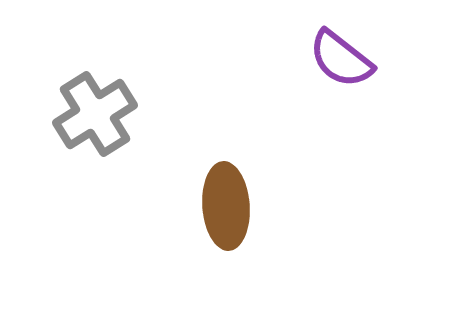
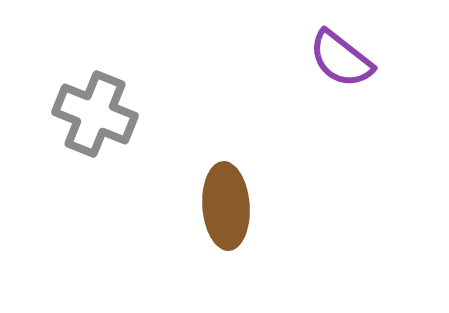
gray cross: rotated 36 degrees counterclockwise
